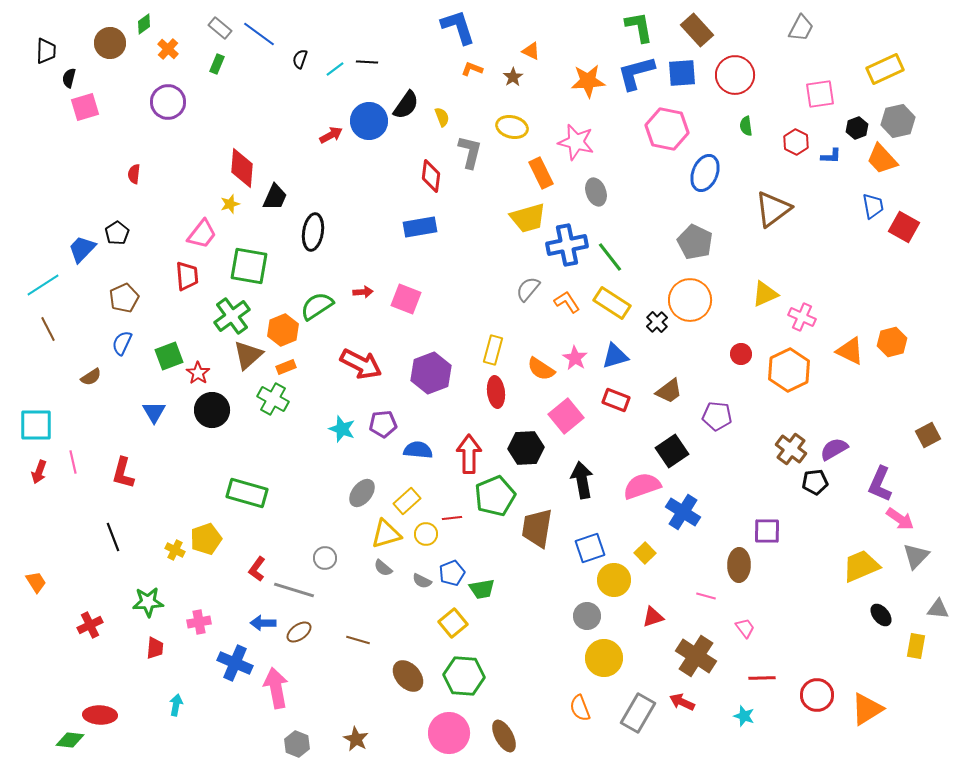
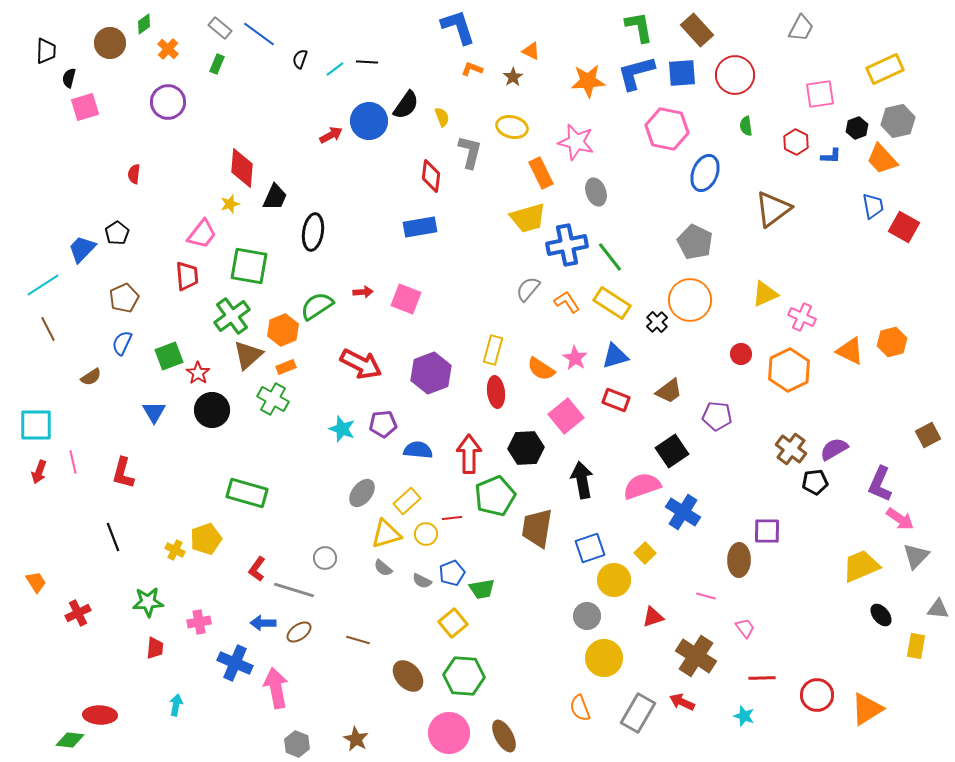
brown ellipse at (739, 565): moved 5 px up
red cross at (90, 625): moved 12 px left, 12 px up
